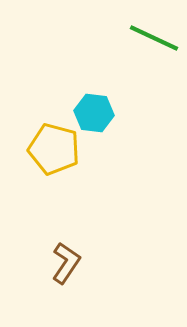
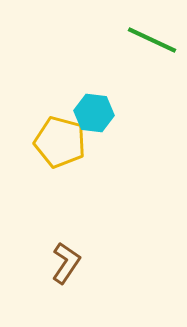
green line: moved 2 px left, 2 px down
yellow pentagon: moved 6 px right, 7 px up
